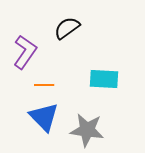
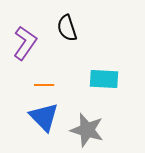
black semicircle: rotated 72 degrees counterclockwise
purple L-shape: moved 9 px up
gray star: rotated 8 degrees clockwise
